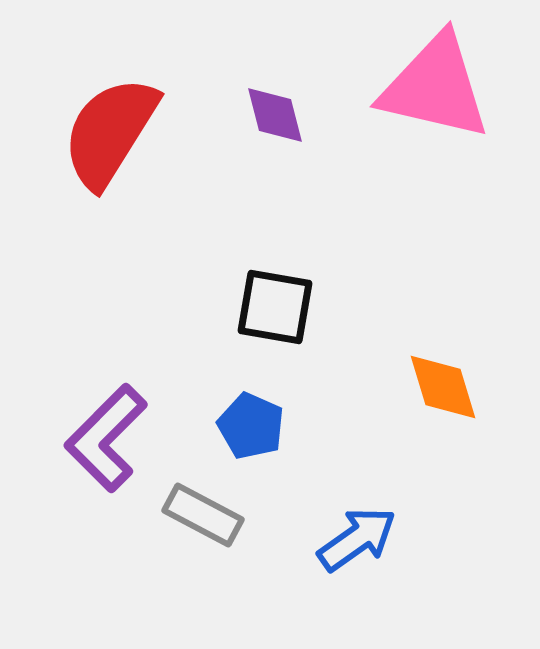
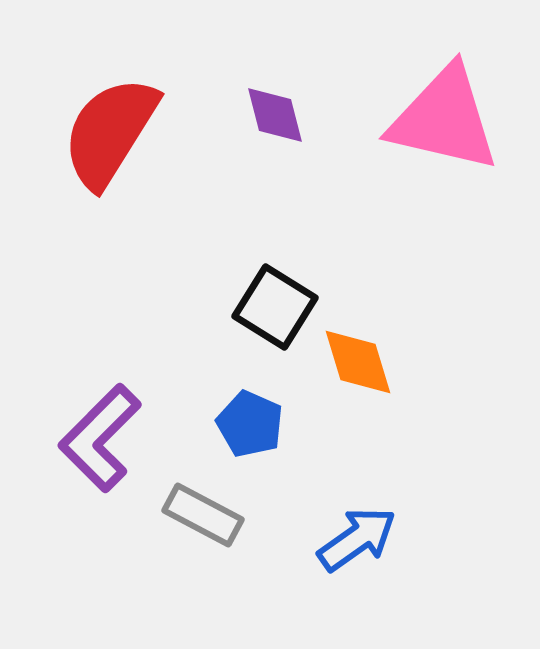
pink triangle: moved 9 px right, 32 px down
black square: rotated 22 degrees clockwise
orange diamond: moved 85 px left, 25 px up
blue pentagon: moved 1 px left, 2 px up
purple L-shape: moved 6 px left
